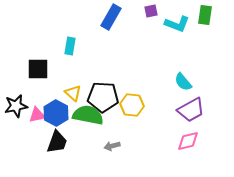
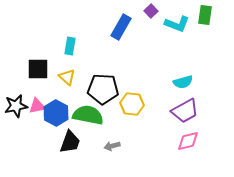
purple square: rotated 32 degrees counterclockwise
blue rectangle: moved 10 px right, 10 px down
cyan semicircle: rotated 66 degrees counterclockwise
yellow triangle: moved 6 px left, 16 px up
black pentagon: moved 8 px up
yellow hexagon: moved 1 px up
purple trapezoid: moved 6 px left, 1 px down
pink triangle: moved 9 px up
black trapezoid: moved 13 px right
